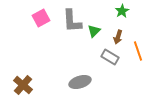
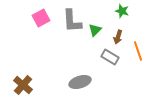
green star: rotated 24 degrees counterclockwise
green triangle: moved 1 px right, 1 px up
